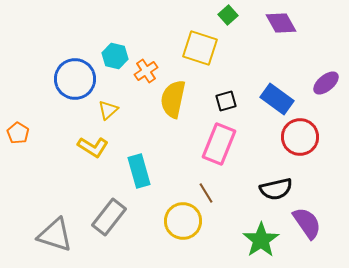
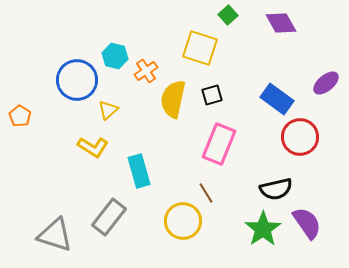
blue circle: moved 2 px right, 1 px down
black square: moved 14 px left, 6 px up
orange pentagon: moved 2 px right, 17 px up
green star: moved 2 px right, 11 px up
